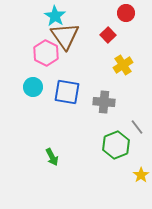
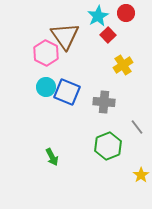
cyan star: moved 43 px right; rotated 10 degrees clockwise
cyan circle: moved 13 px right
blue square: rotated 12 degrees clockwise
green hexagon: moved 8 px left, 1 px down
